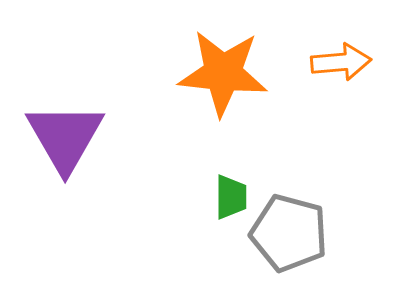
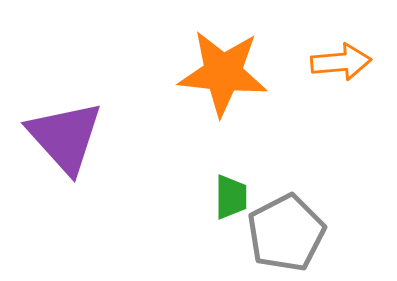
purple triangle: rotated 12 degrees counterclockwise
gray pentagon: moved 3 px left; rotated 30 degrees clockwise
